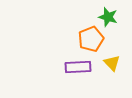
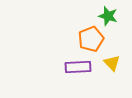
green star: moved 1 px up
